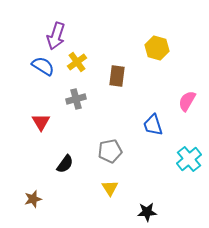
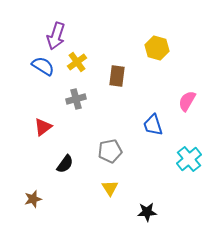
red triangle: moved 2 px right, 5 px down; rotated 24 degrees clockwise
